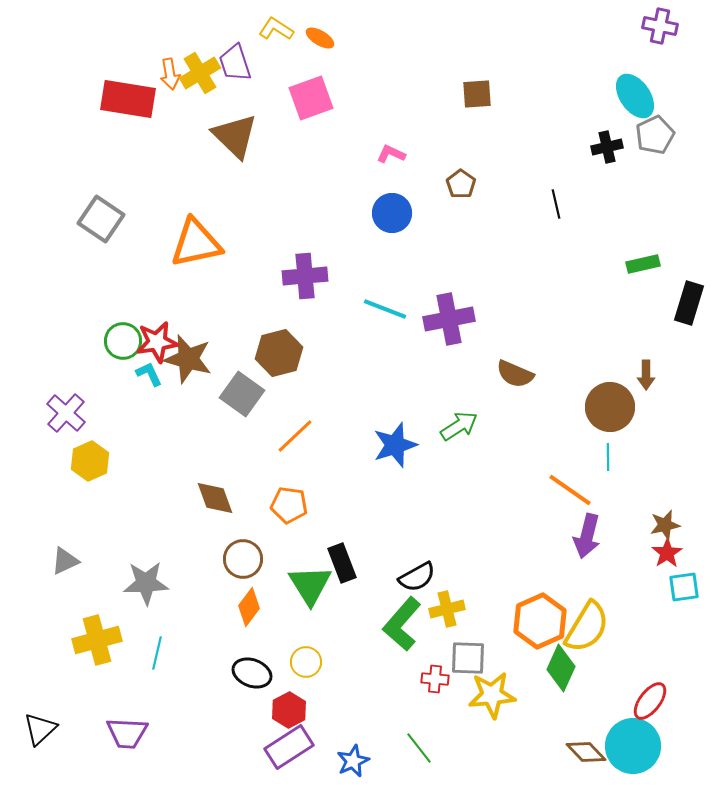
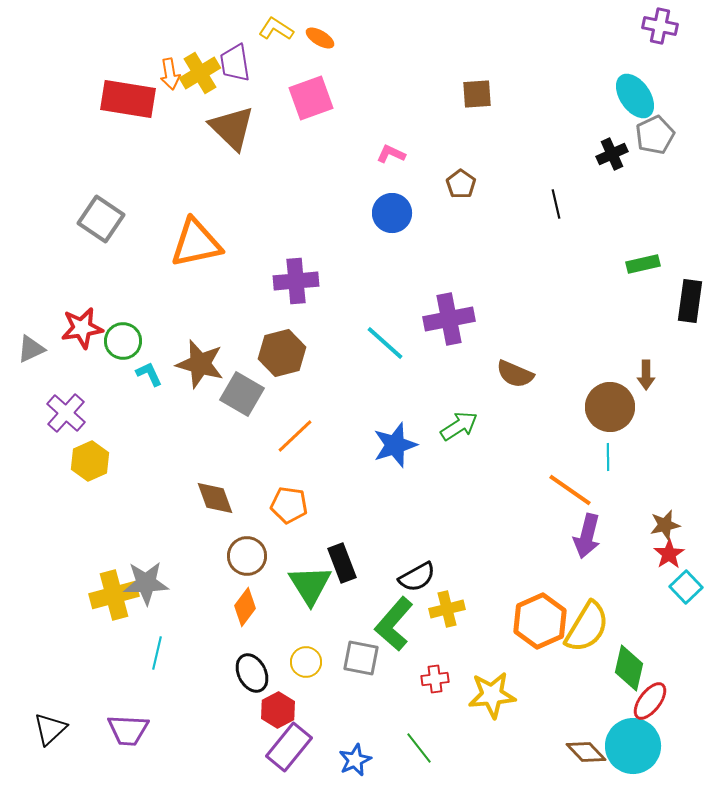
purple trapezoid at (235, 63): rotated 9 degrees clockwise
brown triangle at (235, 136): moved 3 px left, 8 px up
black cross at (607, 147): moved 5 px right, 7 px down; rotated 12 degrees counterclockwise
purple cross at (305, 276): moved 9 px left, 5 px down
black rectangle at (689, 303): moved 1 px right, 2 px up; rotated 9 degrees counterclockwise
cyan line at (385, 309): moved 34 px down; rotated 21 degrees clockwise
red star at (157, 342): moved 75 px left, 14 px up
brown hexagon at (279, 353): moved 3 px right
brown star at (188, 359): moved 12 px right, 5 px down
gray square at (242, 394): rotated 6 degrees counterclockwise
red star at (667, 553): moved 2 px right, 1 px down
brown circle at (243, 559): moved 4 px right, 3 px up
gray triangle at (65, 561): moved 34 px left, 212 px up
cyan square at (684, 587): moved 2 px right; rotated 36 degrees counterclockwise
orange diamond at (249, 607): moved 4 px left
green L-shape at (402, 624): moved 8 px left
yellow cross at (97, 640): moved 17 px right, 45 px up
gray square at (468, 658): moved 107 px left; rotated 9 degrees clockwise
green diamond at (561, 668): moved 68 px right; rotated 12 degrees counterclockwise
black ellipse at (252, 673): rotated 42 degrees clockwise
red cross at (435, 679): rotated 12 degrees counterclockwise
red hexagon at (289, 710): moved 11 px left
black triangle at (40, 729): moved 10 px right
purple trapezoid at (127, 733): moved 1 px right, 3 px up
purple rectangle at (289, 747): rotated 18 degrees counterclockwise
blue star at (353, 761): moved 2 px right, 1 px up
